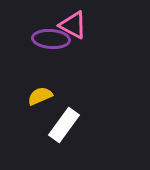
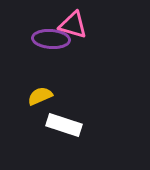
pink triangle: rotated 12 degrees counterclockwise
white rectangle: rotated 72 degrees clockwise
